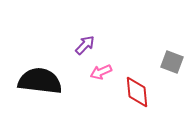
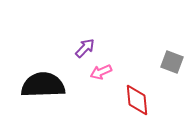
purple arrow: moved 3 px down
black semicircle: moved 3 px right, 4 px down; rotated 9 degrees counterclockwise
red diamond: moved 8 px down
